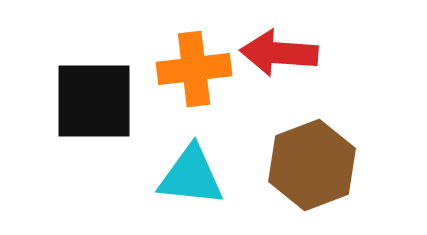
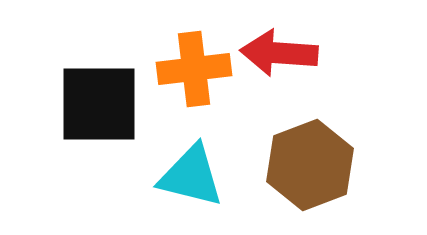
black square: moved 5 px right, 3 px down
brown hexagon: moved 2 px left
cyan triangle: rotated 8 degrees clockwise
